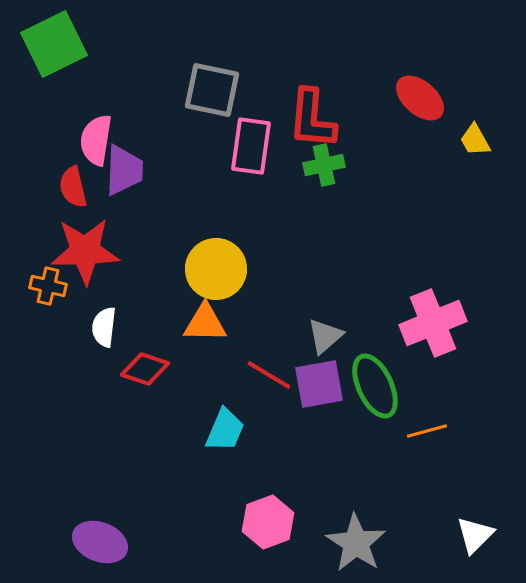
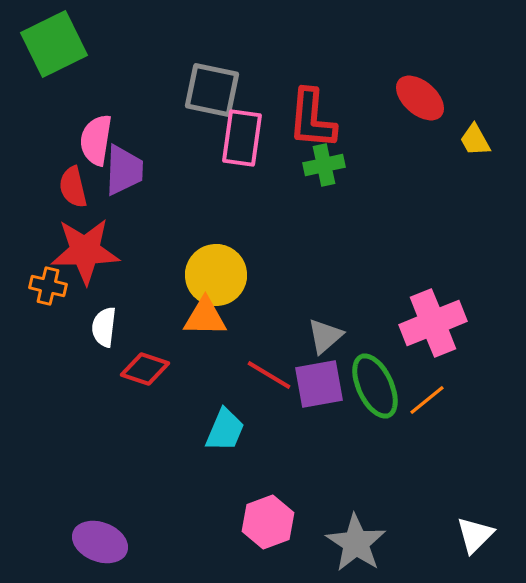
pink rectangle: moved 9 px left, 8 px up
yellow circle: moved 6 px down
orange triangle: moved 6 px up
orange line: moved 31 px up; rotated 24 degrees counterclockwise
